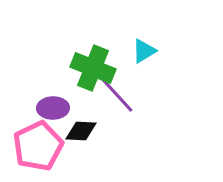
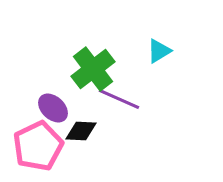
cyan triangle: moved 15 px right
green cross: moved 1 px down; rotated 30 degrees clockwise
purple line: moved 2 px right, 4 px down; rotated 24 degrees counterclockwise
purple ellipse: rotated 44 degrees clockwise
